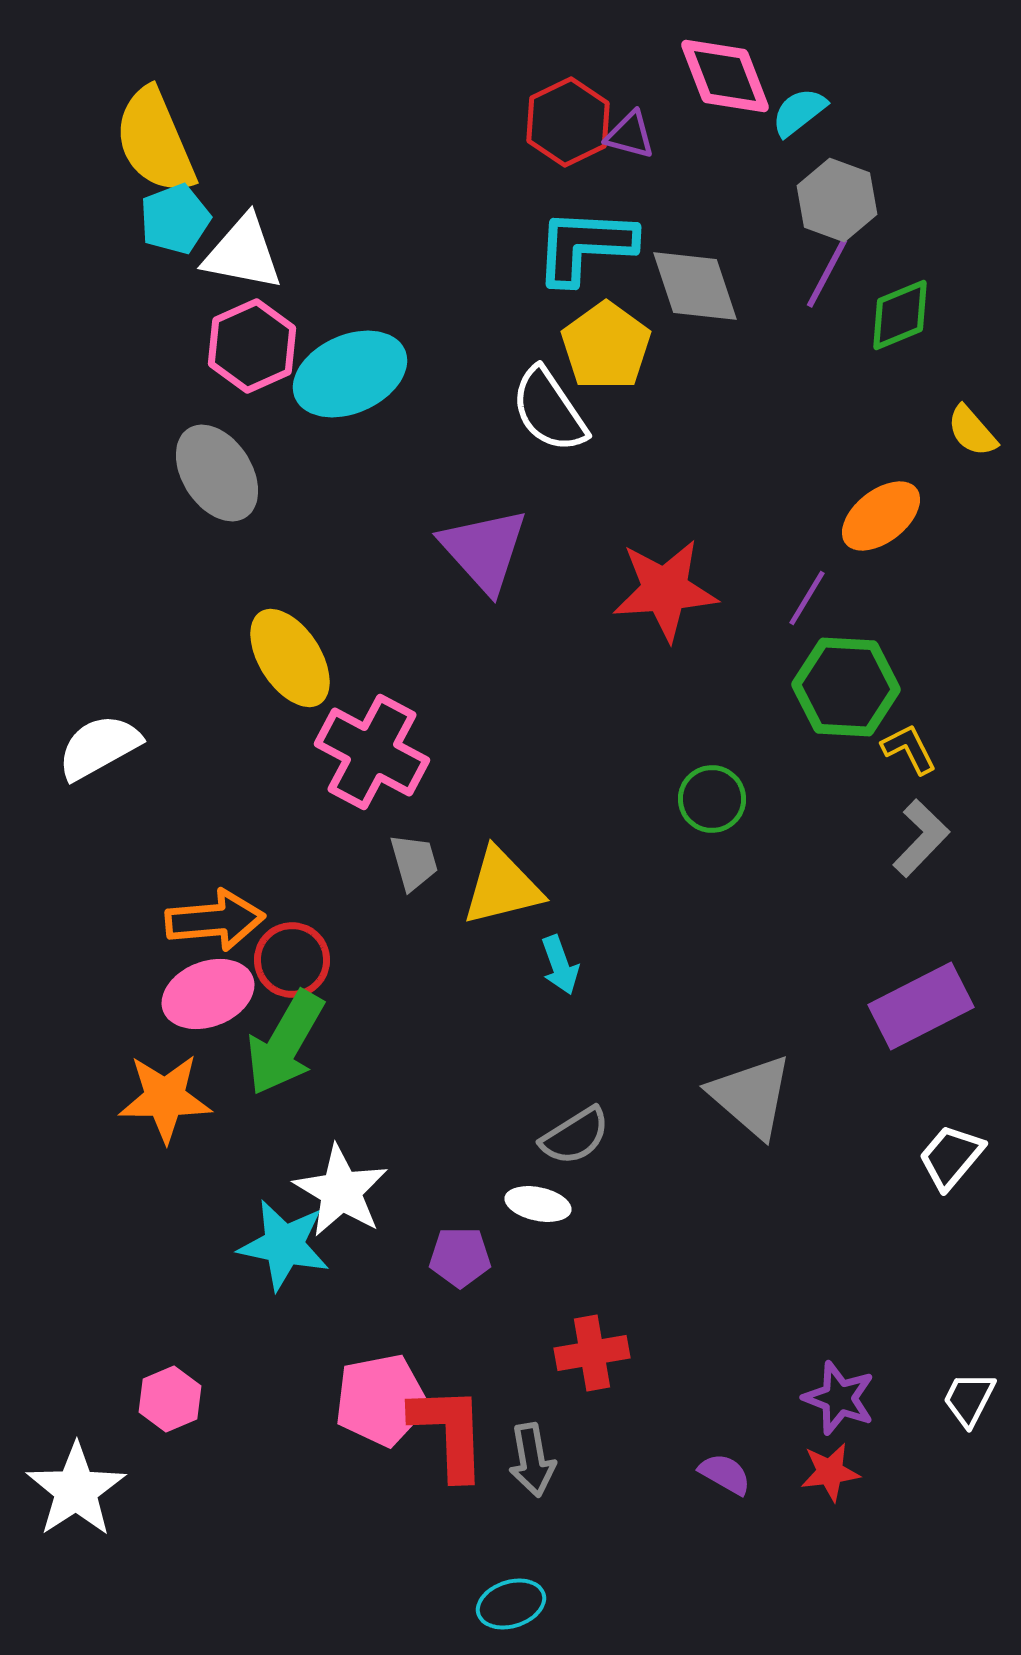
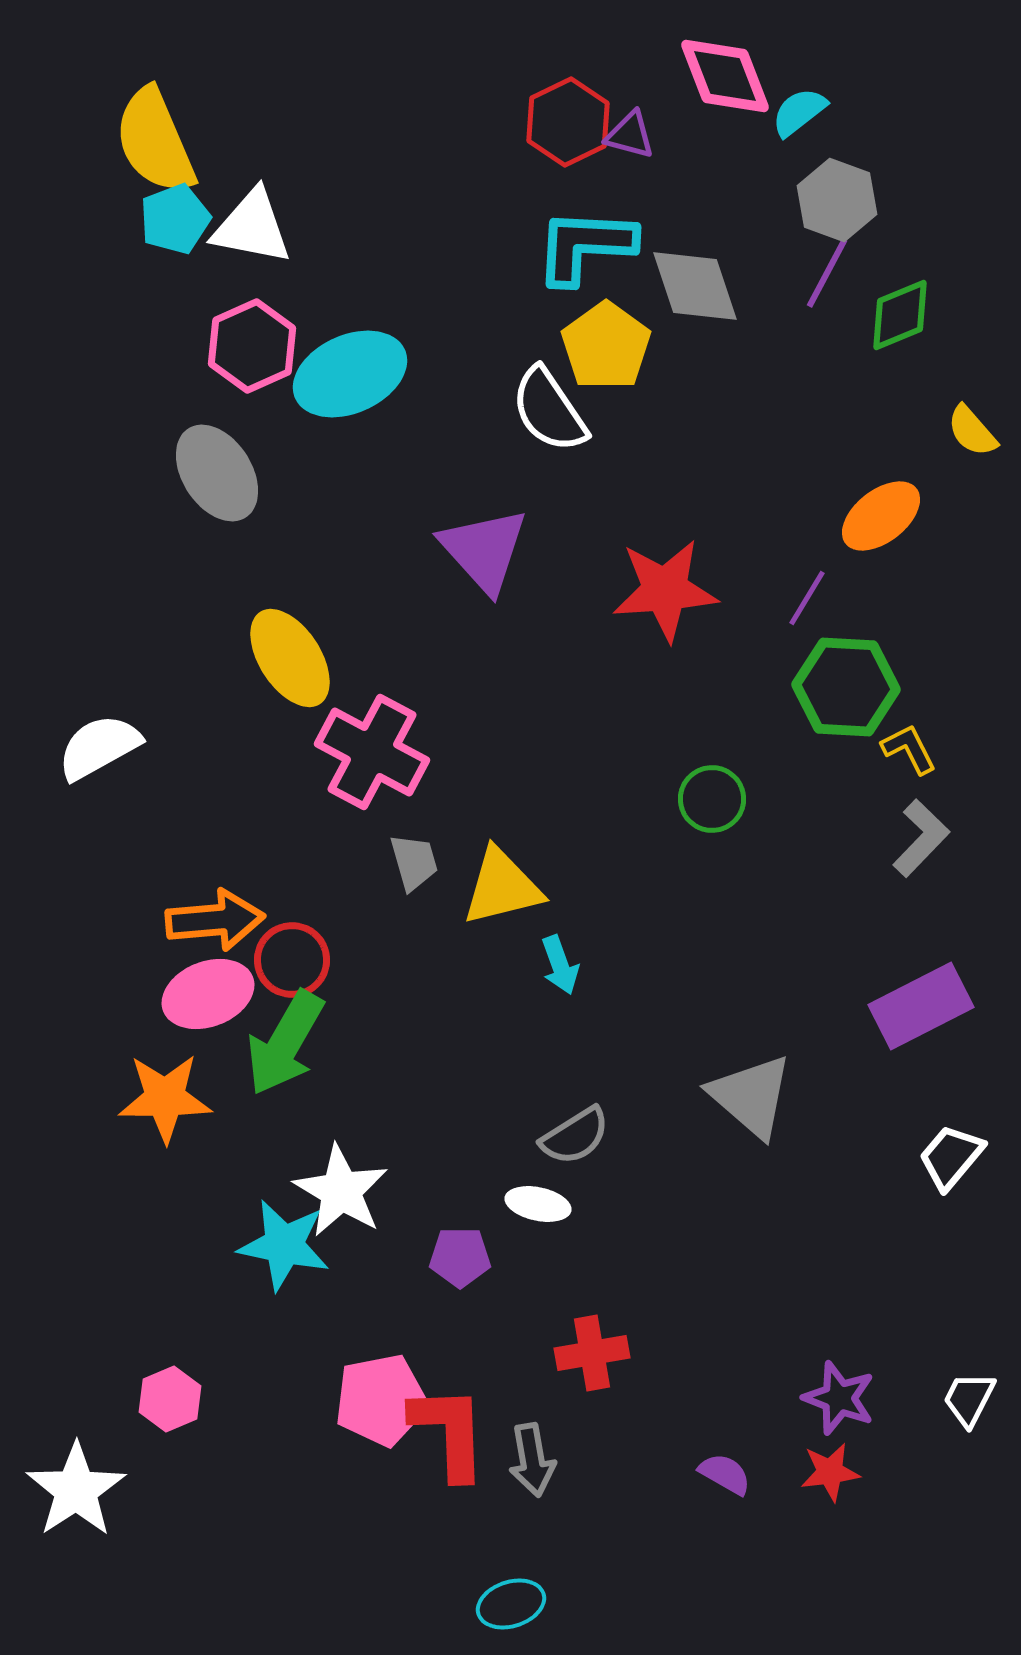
white triangle at (243, 253): moved 9 px right, 26 px up
